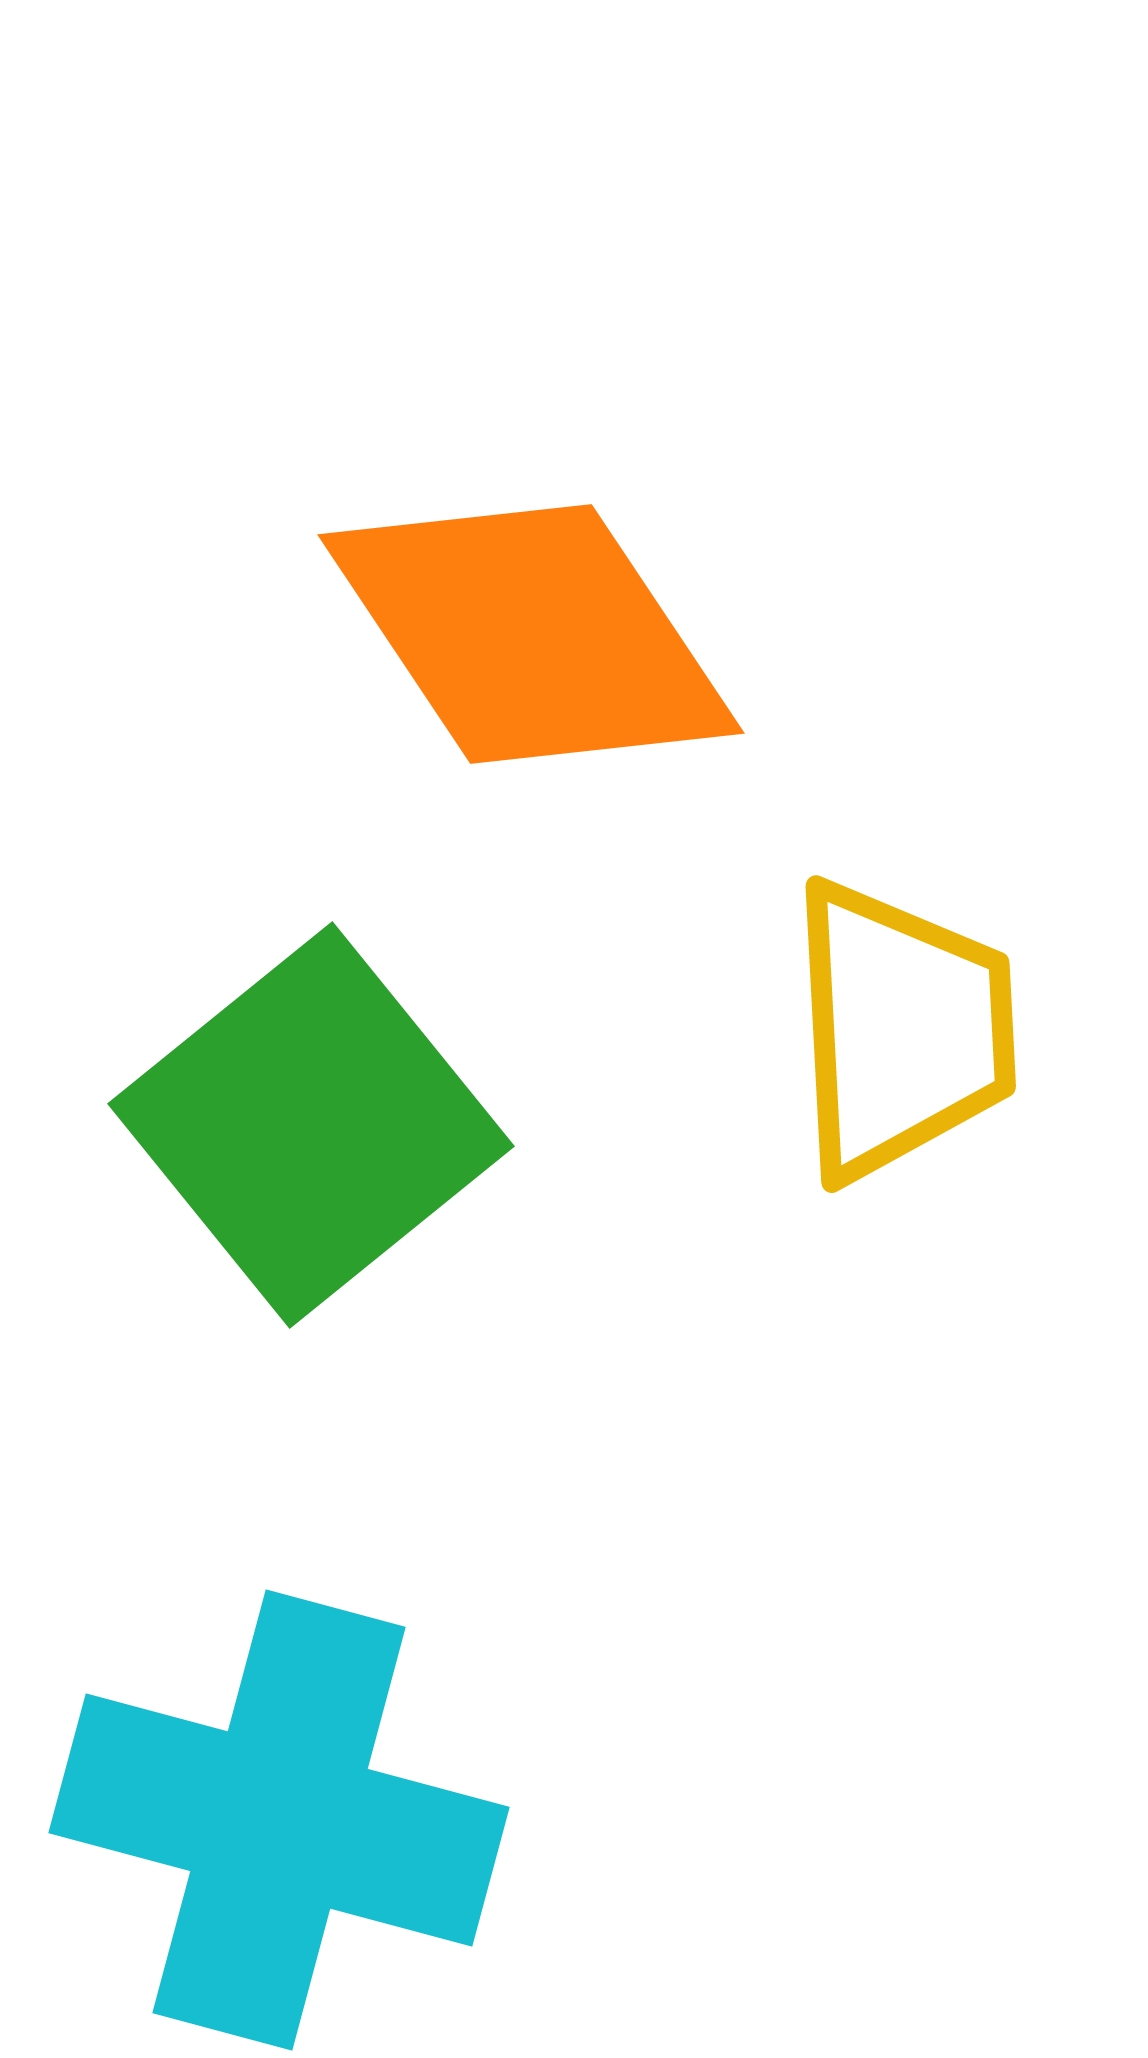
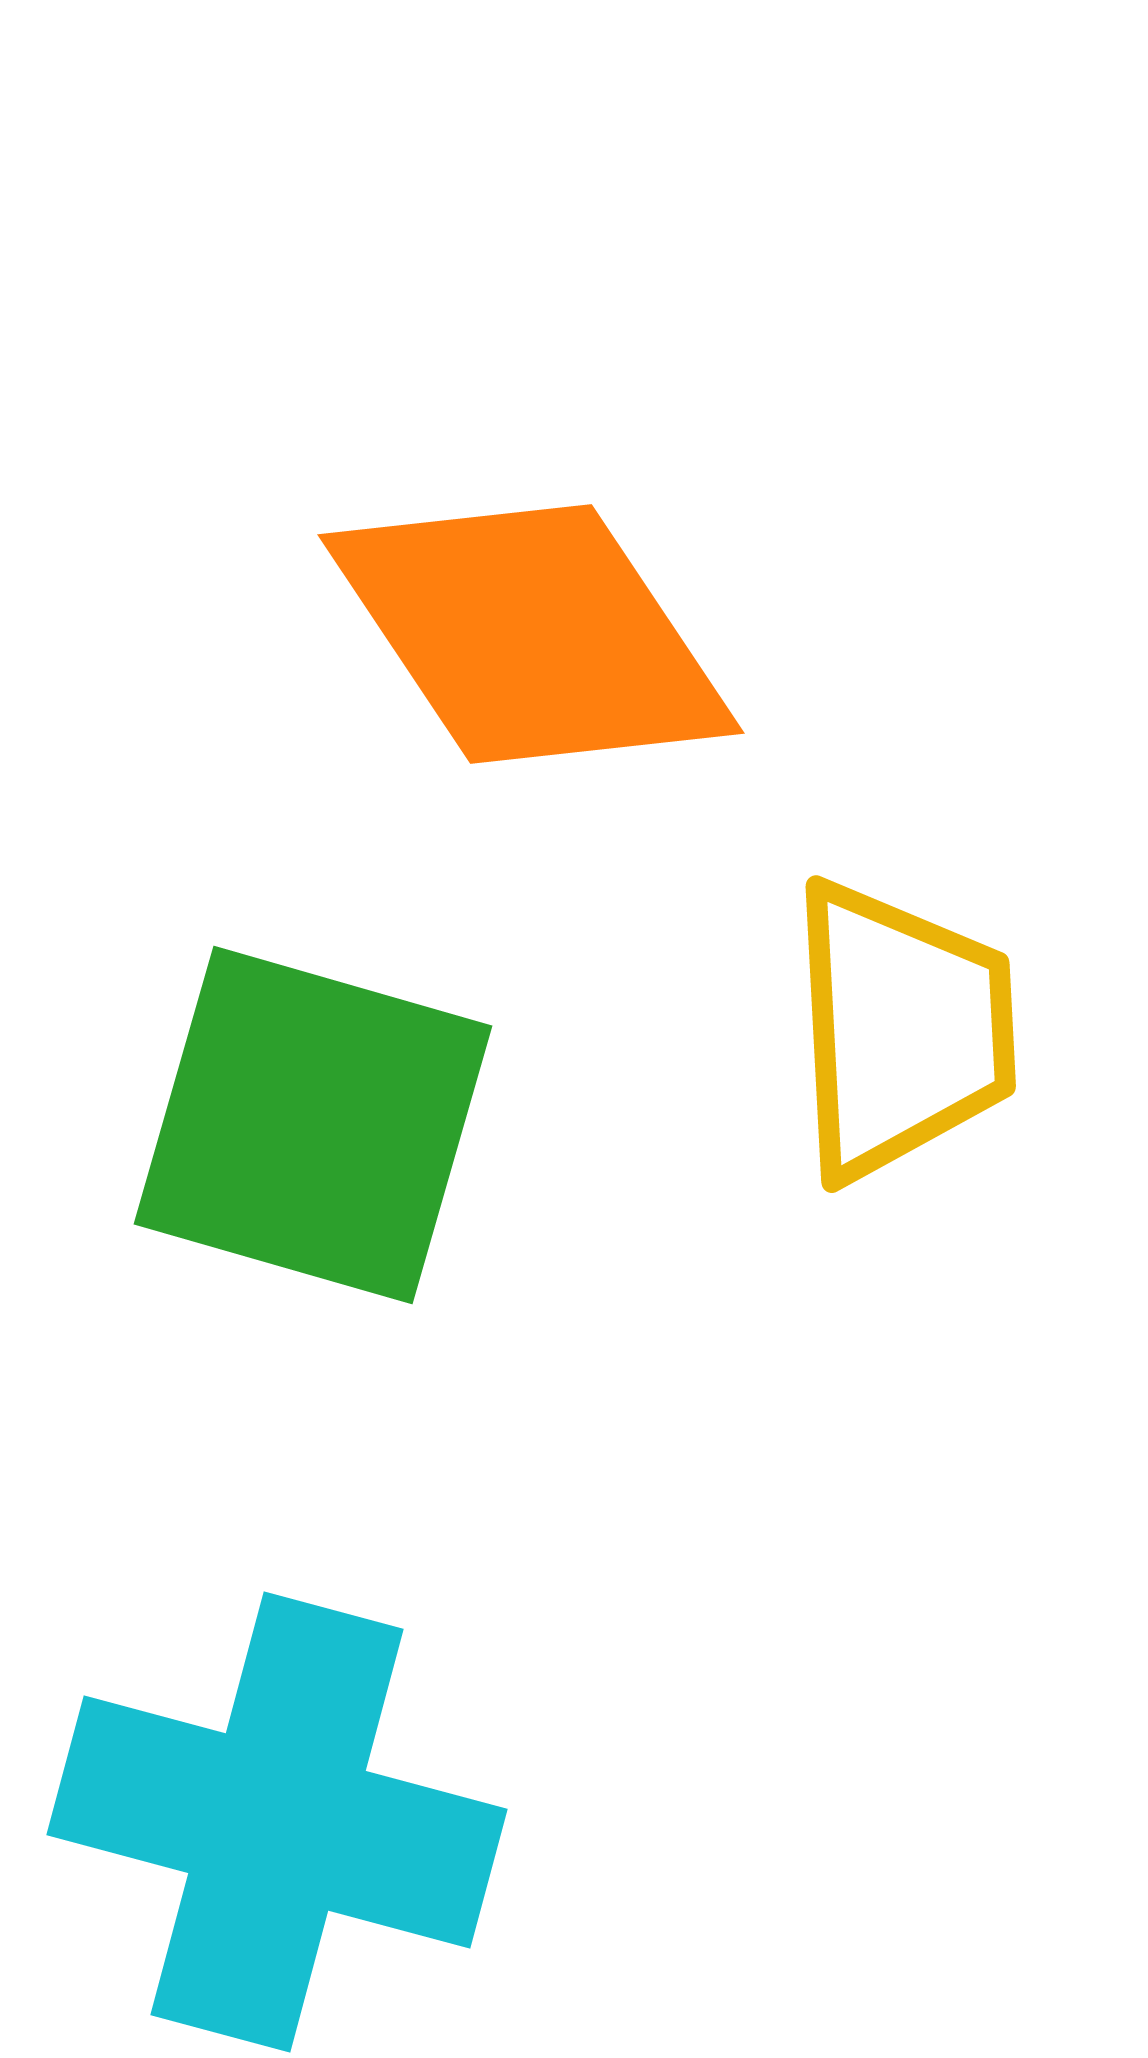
green square: moved 2 px right; rotated 35 degrees counterclockwise
cyan cross: moved 2 px left, 2 px down
